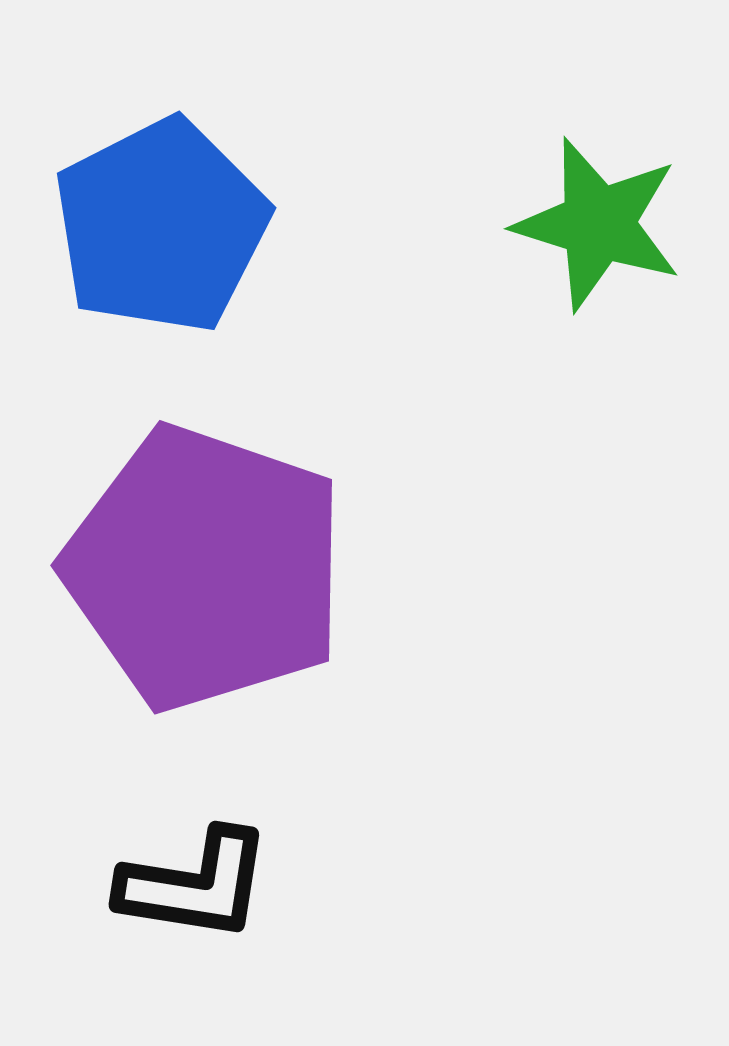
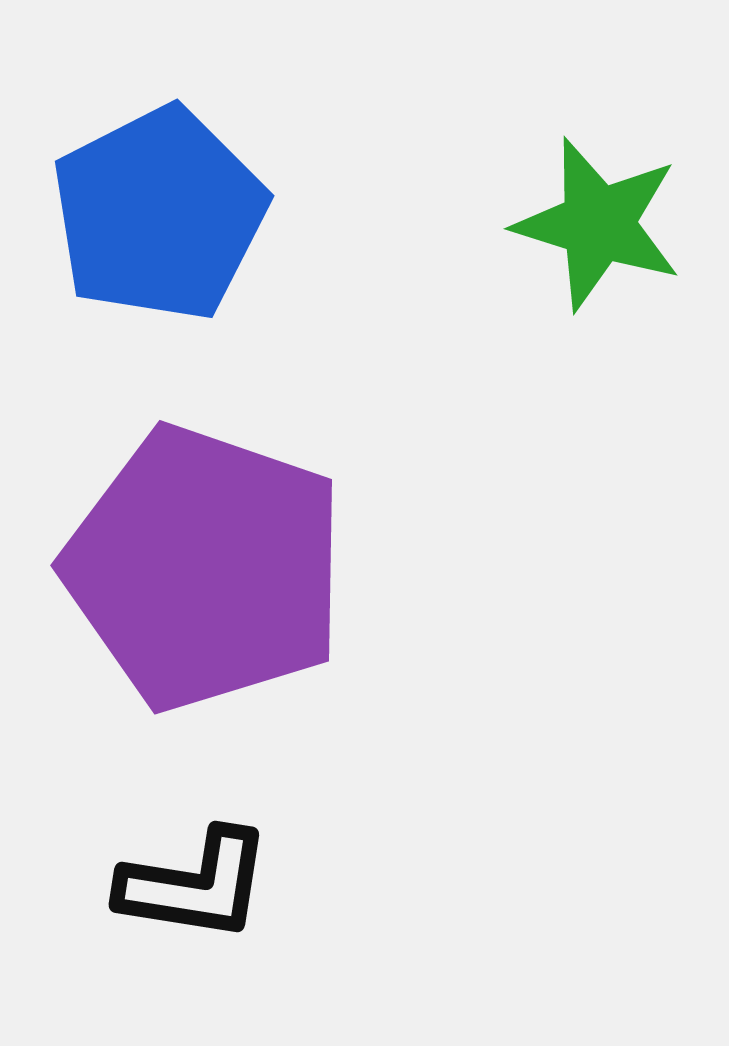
blue pentagon: moved 2 px left, 12 px up
